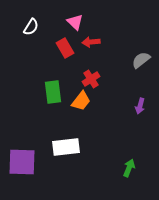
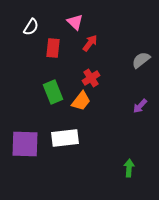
red arrow: moved 1 px left, 1 px down; rotated 132 degrees clockwise
red rectangle: moved 12 px left; rotated 36 degrees clockwise
red cross: moved 1 px up
green rectangle: rotated 15 degrees counterclockwise
purple arrow: rotated 28 degrees clockwise
white rectangle: moved 1 px left, 9 px up
purple square: moved 3 px right, 18 px up
green arrow: rotated 18 degrees counterclockwise
